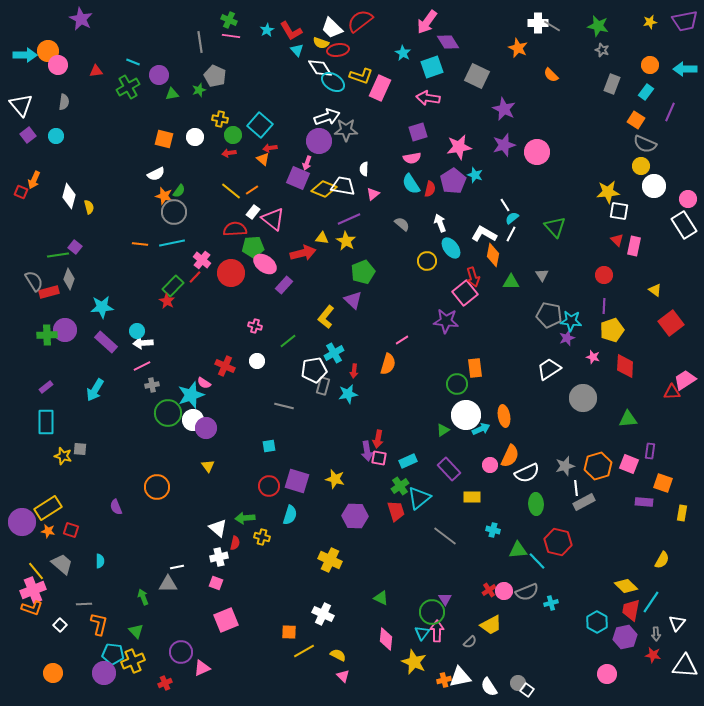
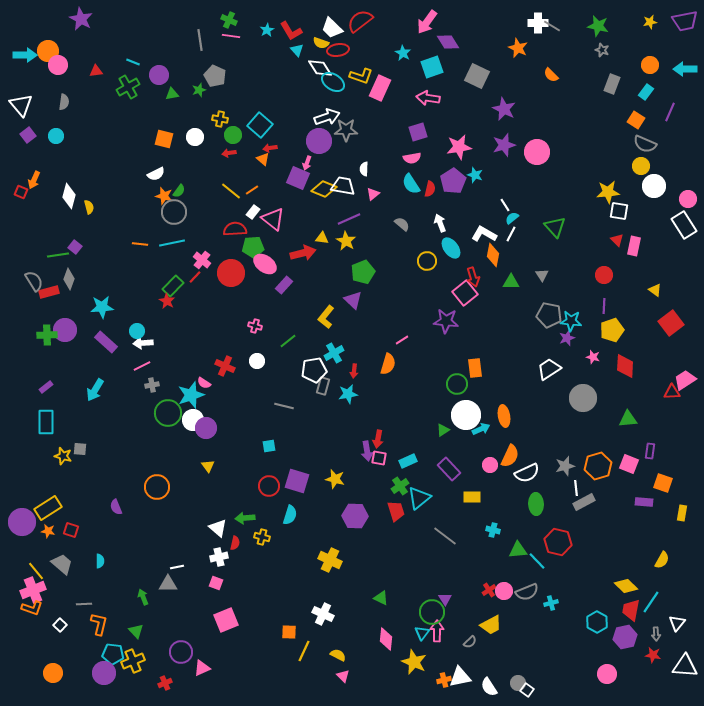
gray line at (200, 42): moved 2 px up
yellow line at (304, 651): rotated 35 degrees counterclockwise
